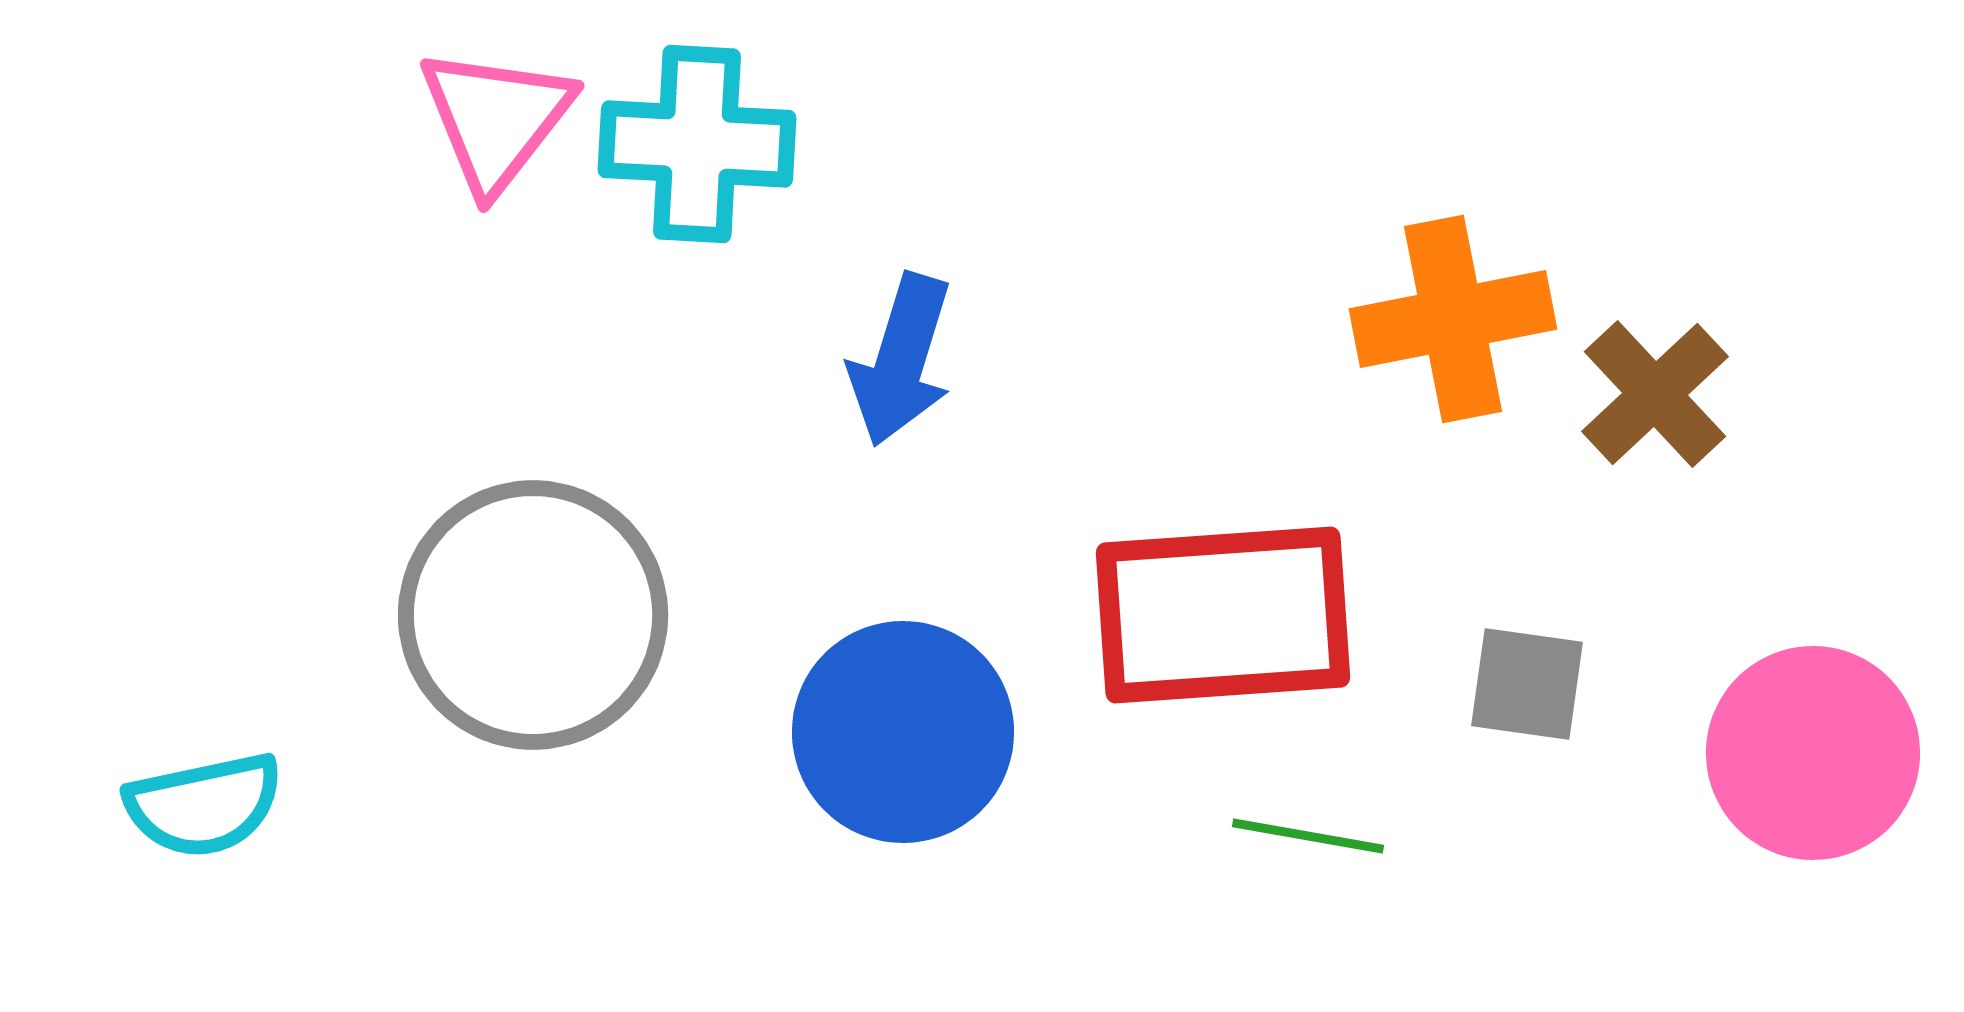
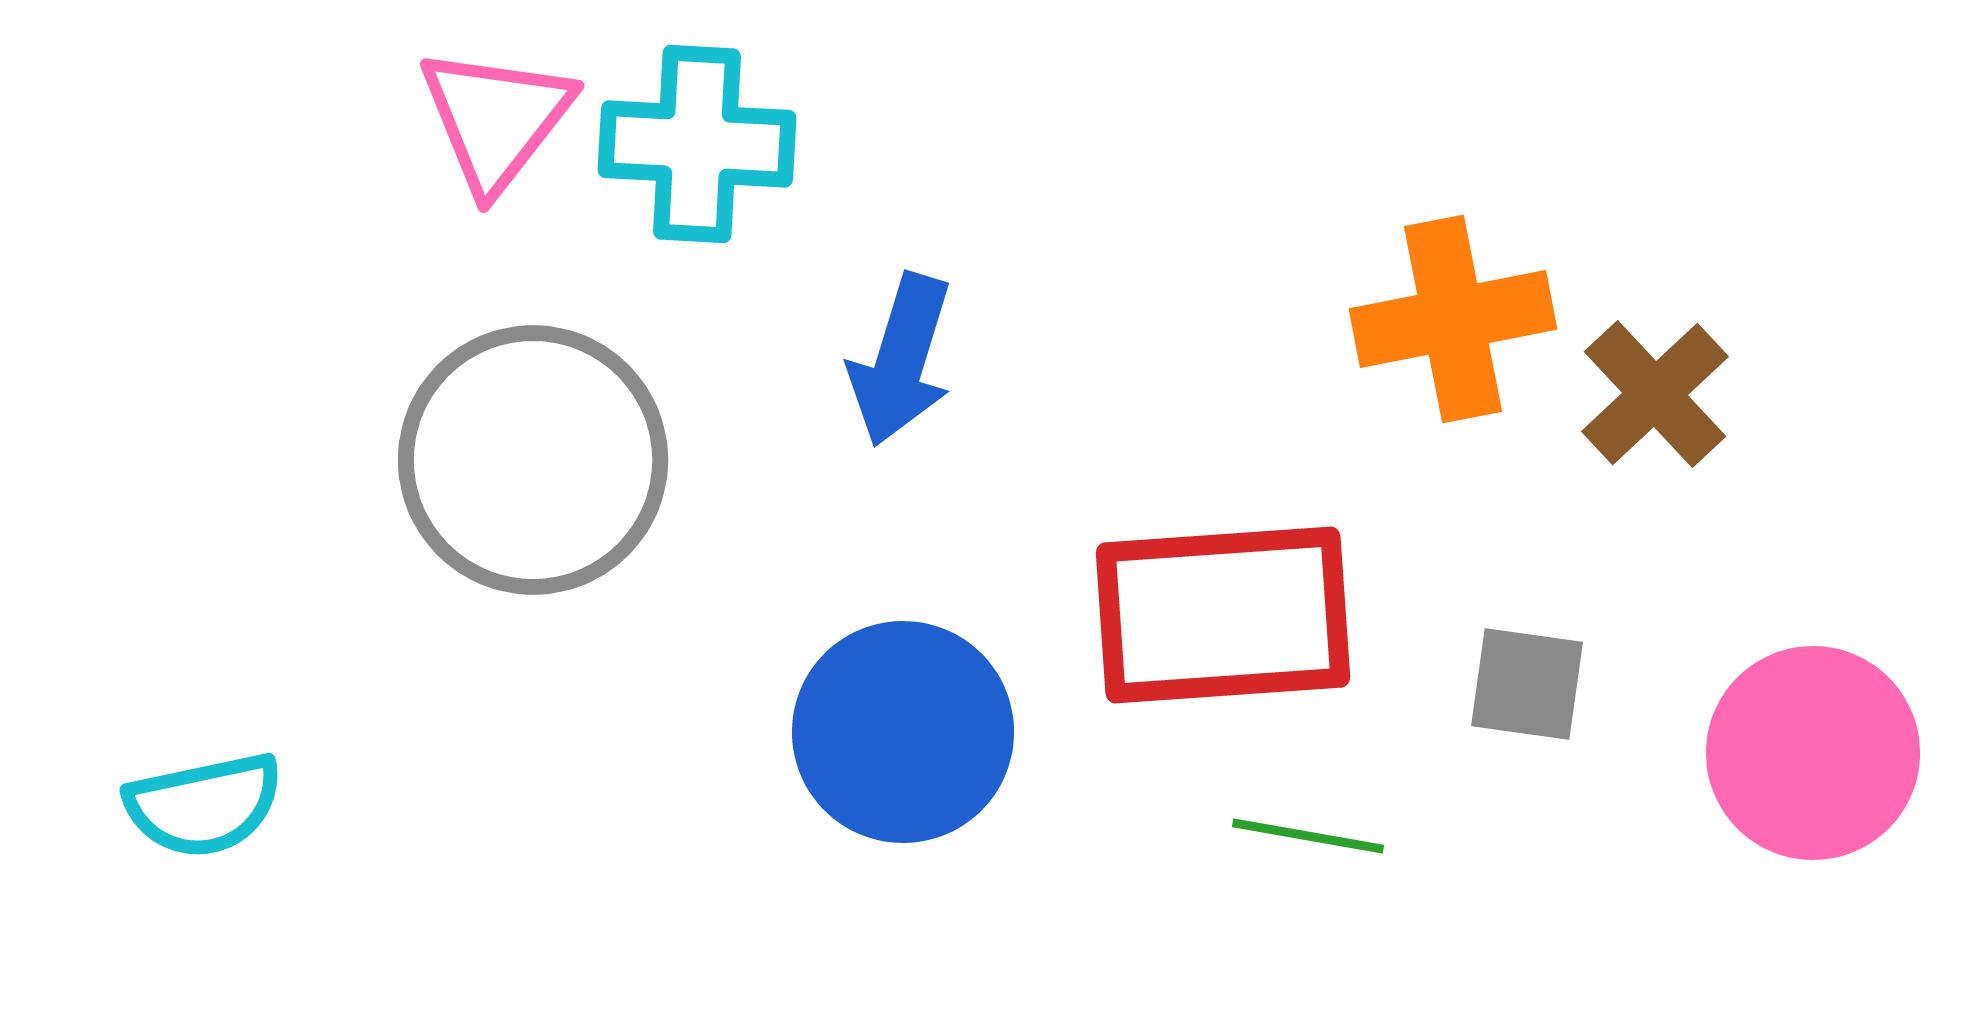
gray circle: moved 155 px up
